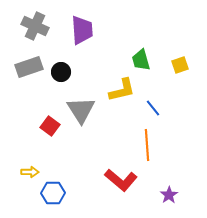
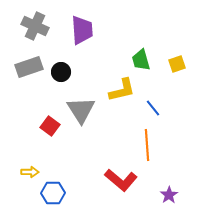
yellow square: moved 3 px left, 1 px up
